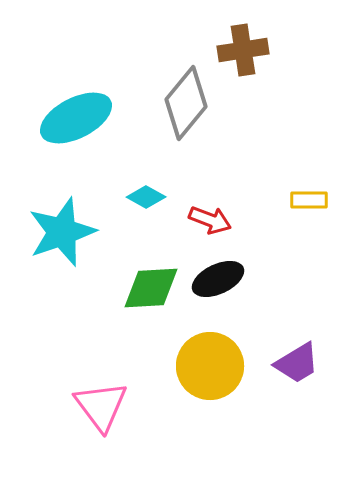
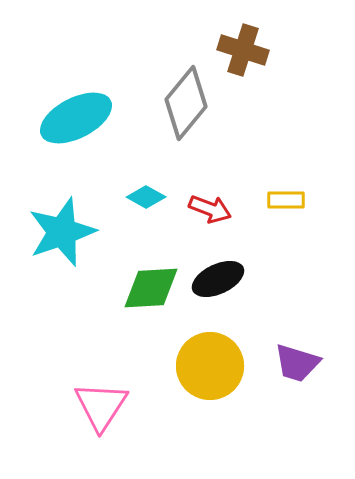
brown cross: rotated 27 degrees clockwise
yellow rectangle: moved 23 px left
red arrow: moved 11 px up
purple trapezoid: rotated 48 degrees clockwise
pink triangle: rotated 10 degrees clockwise
